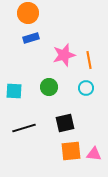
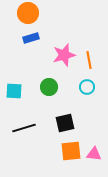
cyan circle: moved 1 px right, 1 px up
